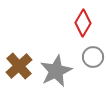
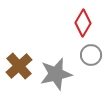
gray circle: moved 2 px left, 2 px up
gray star: moved 3 px down; rotated 12 degrees clockwise
